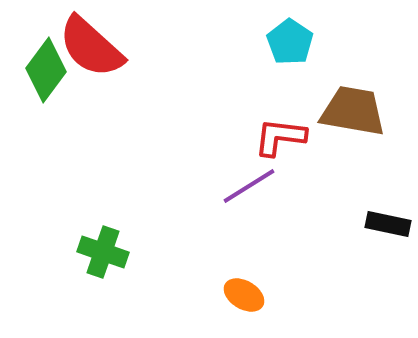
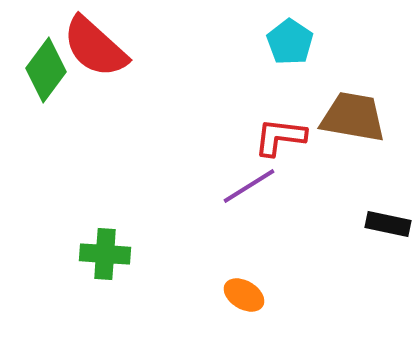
red semicircle: moved 4 px right
brown trapezoid: moved 6 px down
green cross: moved 2 px right, 2 px down; rotated 15 degrees counterclockwise
